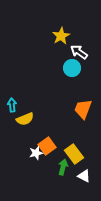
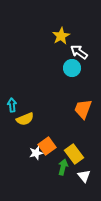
white triangle: rotated 24 degrees clockwise
